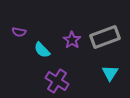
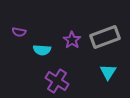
cyan semicircle: rotated 42 degrees counterclockwise
cyan triangle: moved 2 px left, 1 px up
